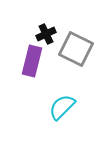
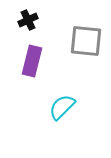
black cross: moved 18 px left, 14 px up
gray square: moved 10 px right, 8 px up; rotated 20 degrees counterclockwise
